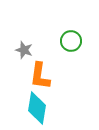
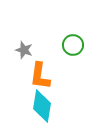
green circle: moved 2 px right, 4 px down
cyan diamond: moved 5 px right, 2 px up
